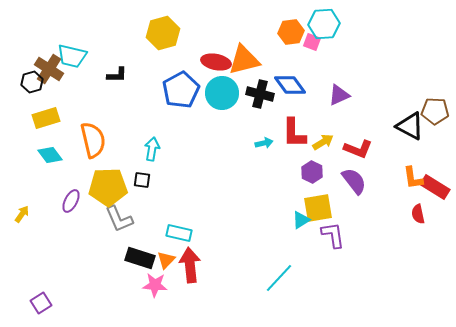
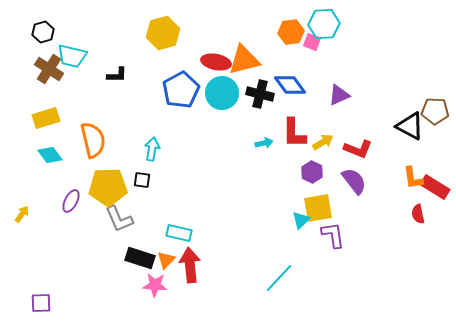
black hexagon at (32, 82): moved 11 px right, 50 px up
cyan triangle at (301, 220): rotated 12 degrees counterclockwise
purple square at (41, 303): rotated 30 degrees clockwise
